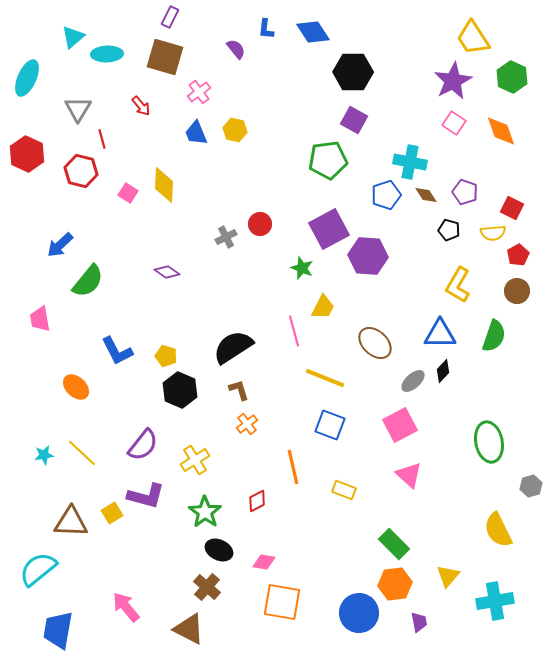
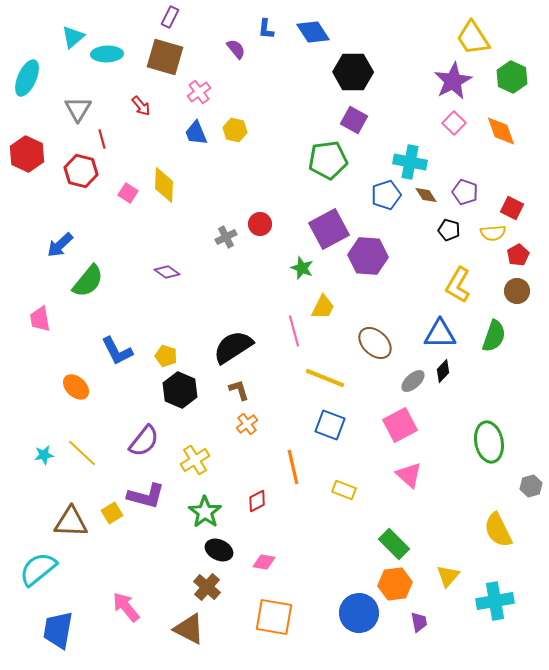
pink square at (454, 123): rotated 10 degrees clockwise
purple semicircle at (143, 445): moved 1 px right, 4 px up
orange square at (282, 602): moved 8 px left, 15 px down
